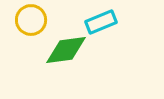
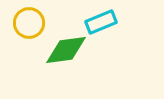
yellow circle: moved 2 px left, 3 px down
